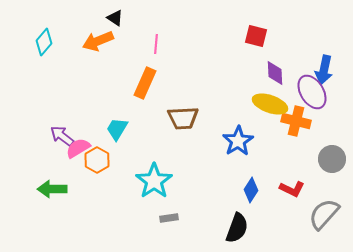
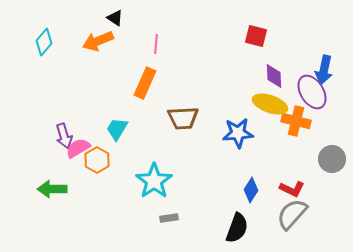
purple diamond: moved 1 px left, 3 px down
purple arrow: moved 2 px right; rotated 145 degrees counterclockwise
blue star: moved 8 px up; rotated 28 degrees clockwise
gray semicircle: moved 32 px left
